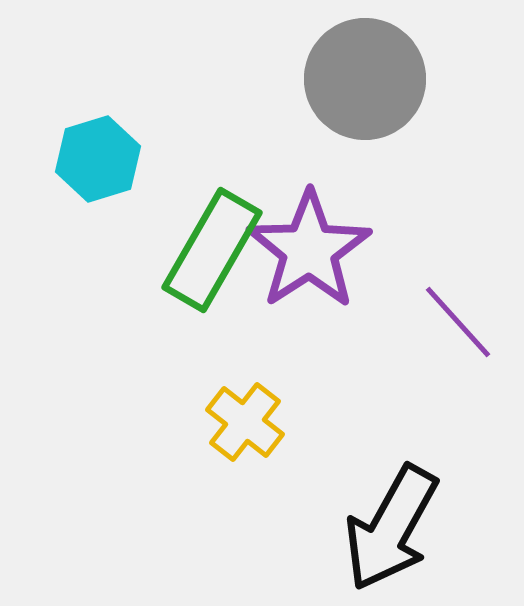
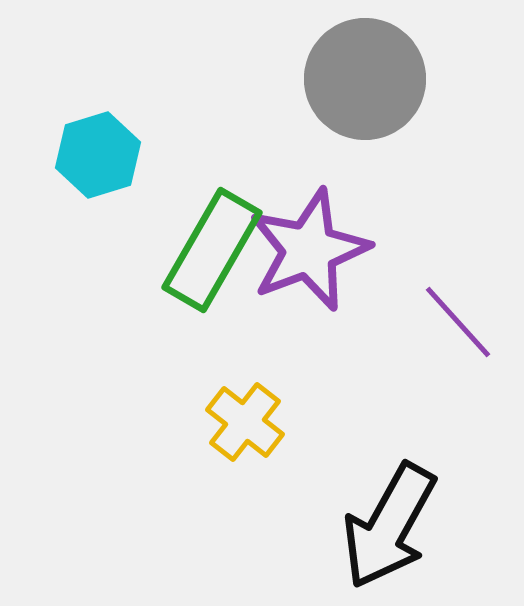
cyan hexagon: moved 4 px up
purple star: rotated 12 degrees clockwise
black arrow: moved 2 px left, 2 px up
